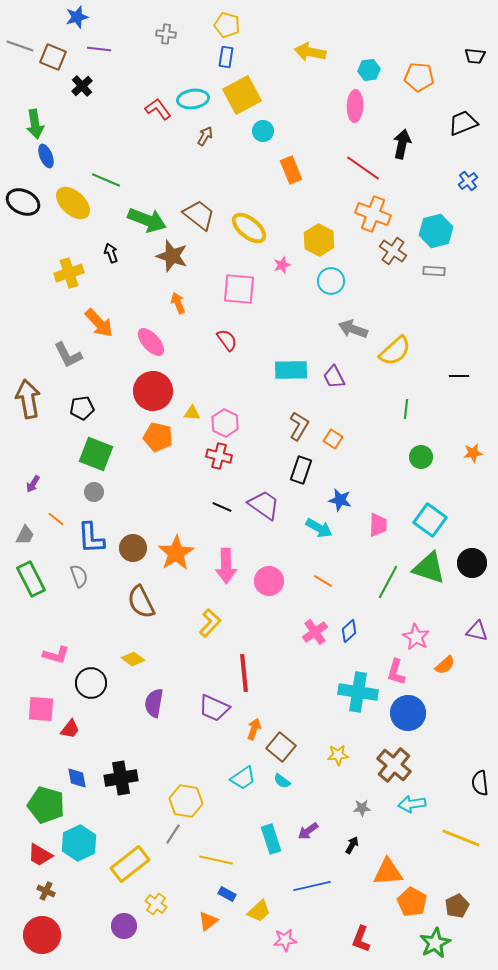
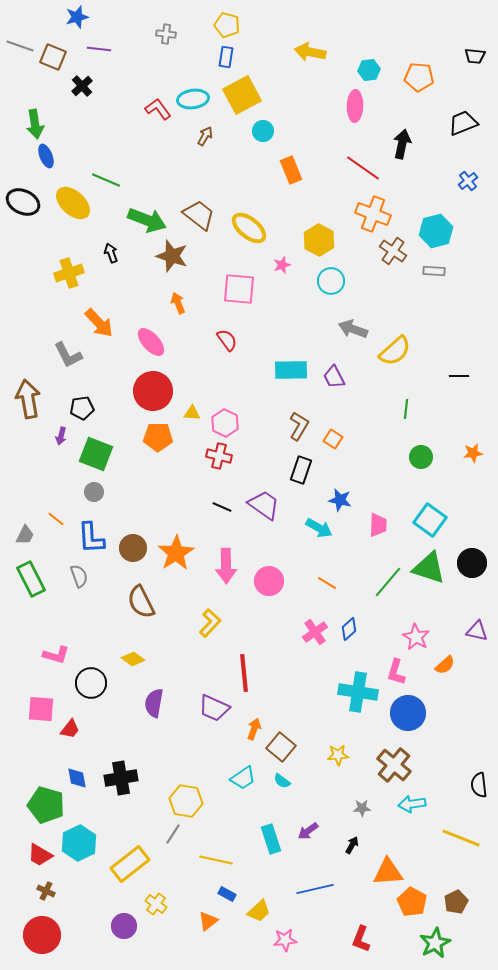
orange pentagon at (158, 437): rotated 12 degrees counterclockwise
purple arrow at (33, 484): moved 28 px right, 48 px up; rotated 18 degrees counterclockwise
orange line at (323, 581): moved 4 px right, 2 px down
green line at (388, 582): rotated 12 degrees clockwise
blue diamond at (349, 631): moved 2 px up
black semicircle at (480, 783): moved 1 px left, 2 px down
blue line at (312, 886): moved 3 px right, 3 px down
brown pentagon at (457, 906): moved 1 px left, 4 px up
